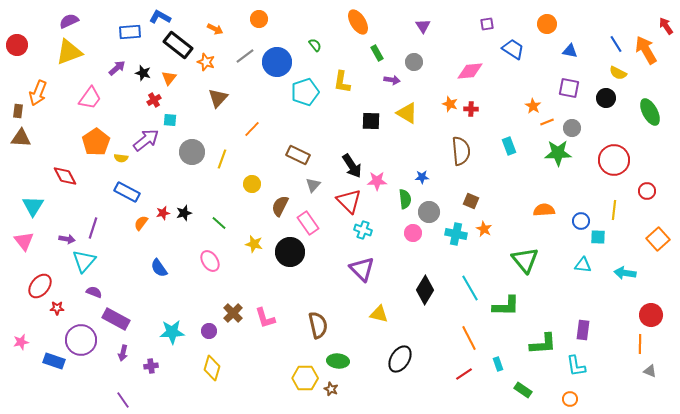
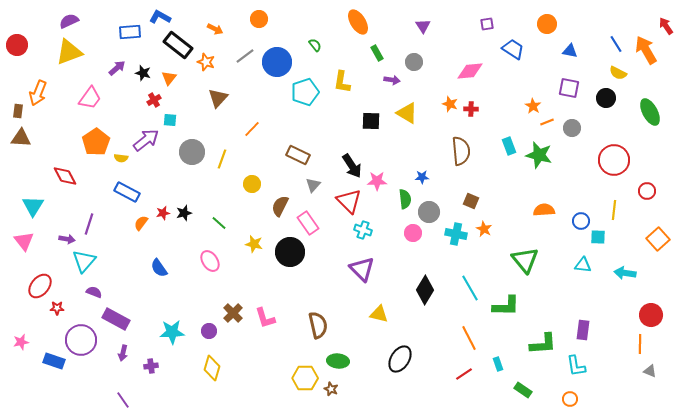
green star at (558, 153): moved 19 px left, 2 px down; rotated 16 degrees clockwise
purple line at (93, 228): moved 4 px left, 4 px up
